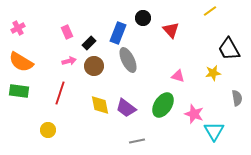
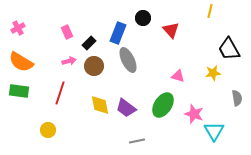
yellow line: rotated 40 degrees counterclockwise
